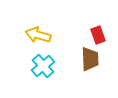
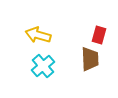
red rectangle: moved 1 px right; rotated 36 degrees clockwise
